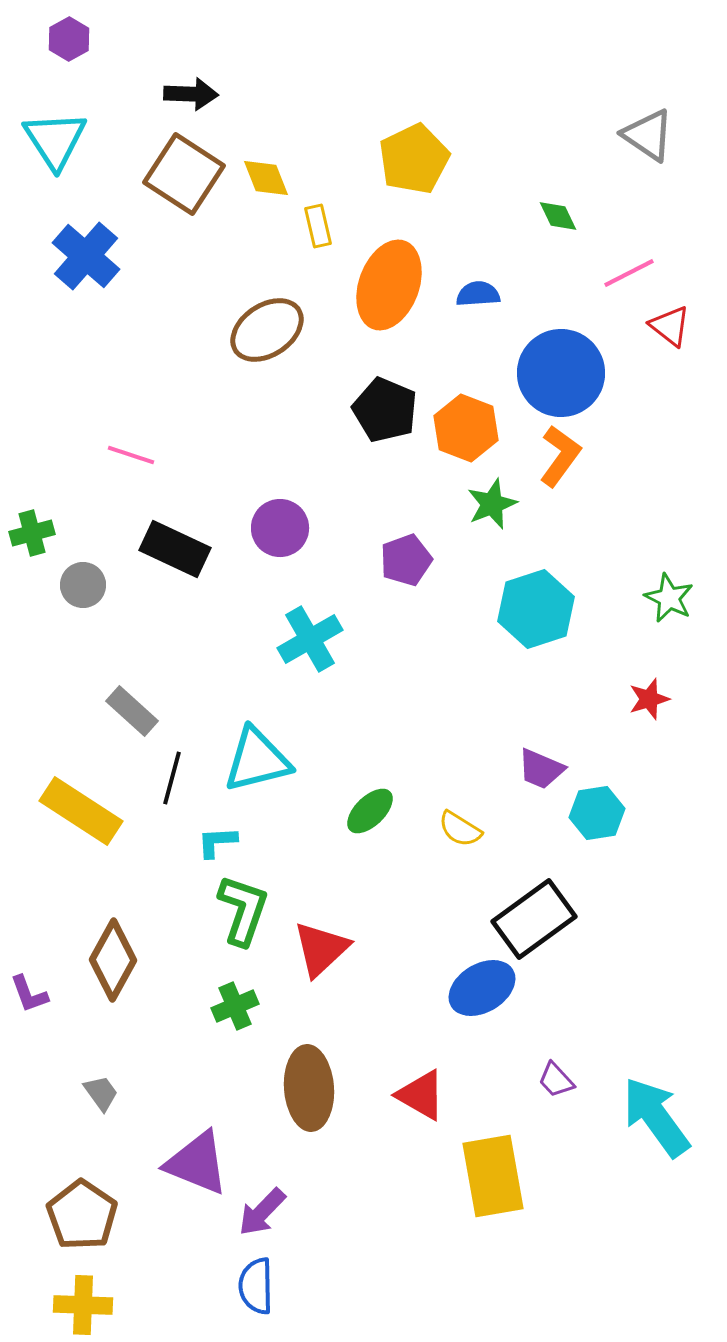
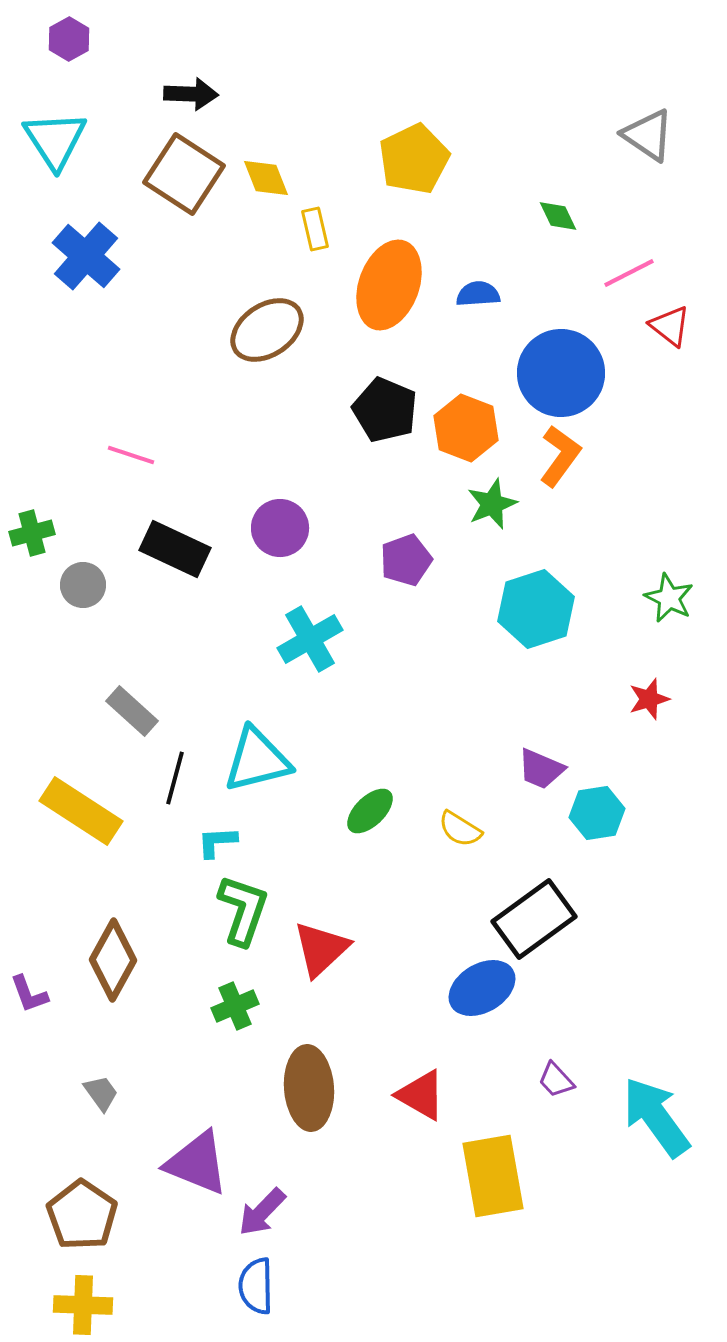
yellow rectangle at (318, 226): moved 3 px left, 3 px down
black line at (172, 778): moved 3 px right
